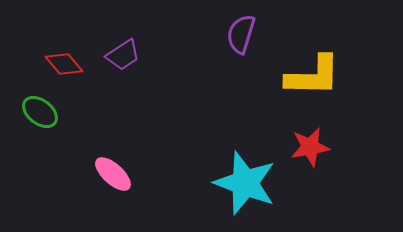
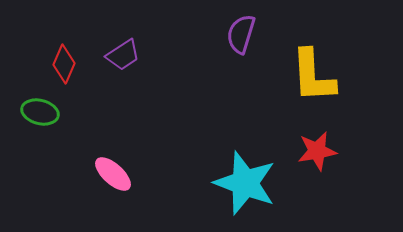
red diamond: rotated 63 degrees clockwise
yellow L-shape: rotated 86 degrees clockwise
green ellipse: rotated 24 degrees counterclockwise
red star: moved 7 px right, 4 px down
